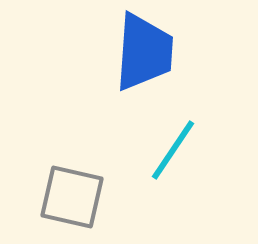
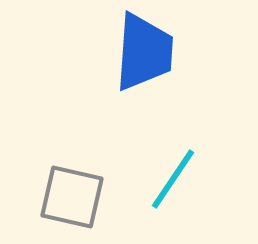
cyan line: moved 29 px down
